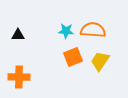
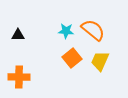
orange semicircle: rotated 35 degrees clockwise
orange square: moved 1 px left, 1 px down; rotated 18 degrees counterclockwise
yellow trapezoid: rotated 10 degrees counterclockwise
